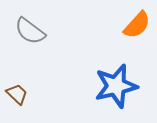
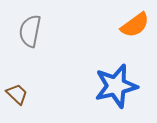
orange semicircle: moved 2 px left; rotated 12 degrees clockwise
gray semicircle: rotated 64 degrees clockwise
